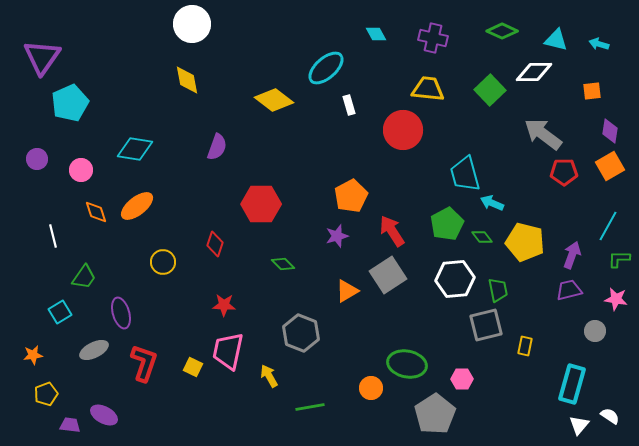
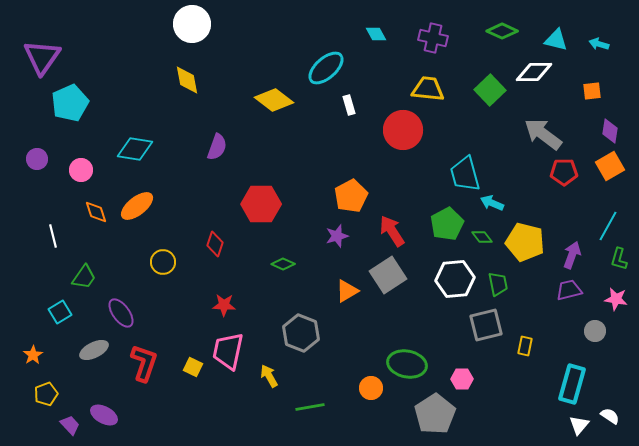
green L-shape at (619, 259): rotated 75 degrees counterclockwise
green diamond at (283, 264): rotated 20 degrees counterclockwise
green trapezoid at (498, 290): moved 6 px up
purple ellipse at (121, 313): rotated 20 degrees counterclockwise
orange star at (33, 355): rotated 24 degrees counterclockwise
purple trapezoid at (70, 425): rotated 40 degrees clockwise
